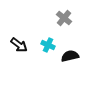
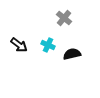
black semicircle: moved 2 px right, 2 px up
